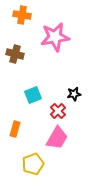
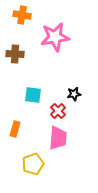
brown cross: rotated 12 degrees counterclockwise
cyan square: rotated 30 degrees clockwise
pink trapezoid: moved 1 px right; rotated 25 degrees counterclockwise
